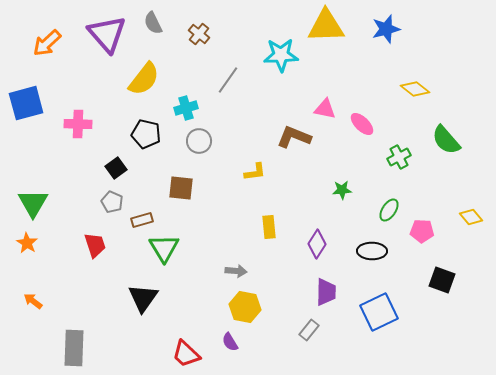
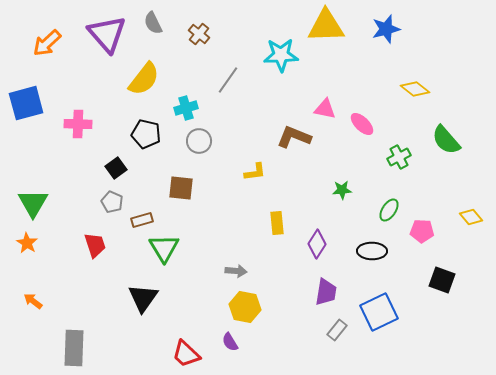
yellow rectangle at (269, 227): moved 8 px right, 4 px up
purple trapezoid at (326, 292): rotated 8 degrees clockwise
gray rectangle at (309, 330): moved 28 px right
